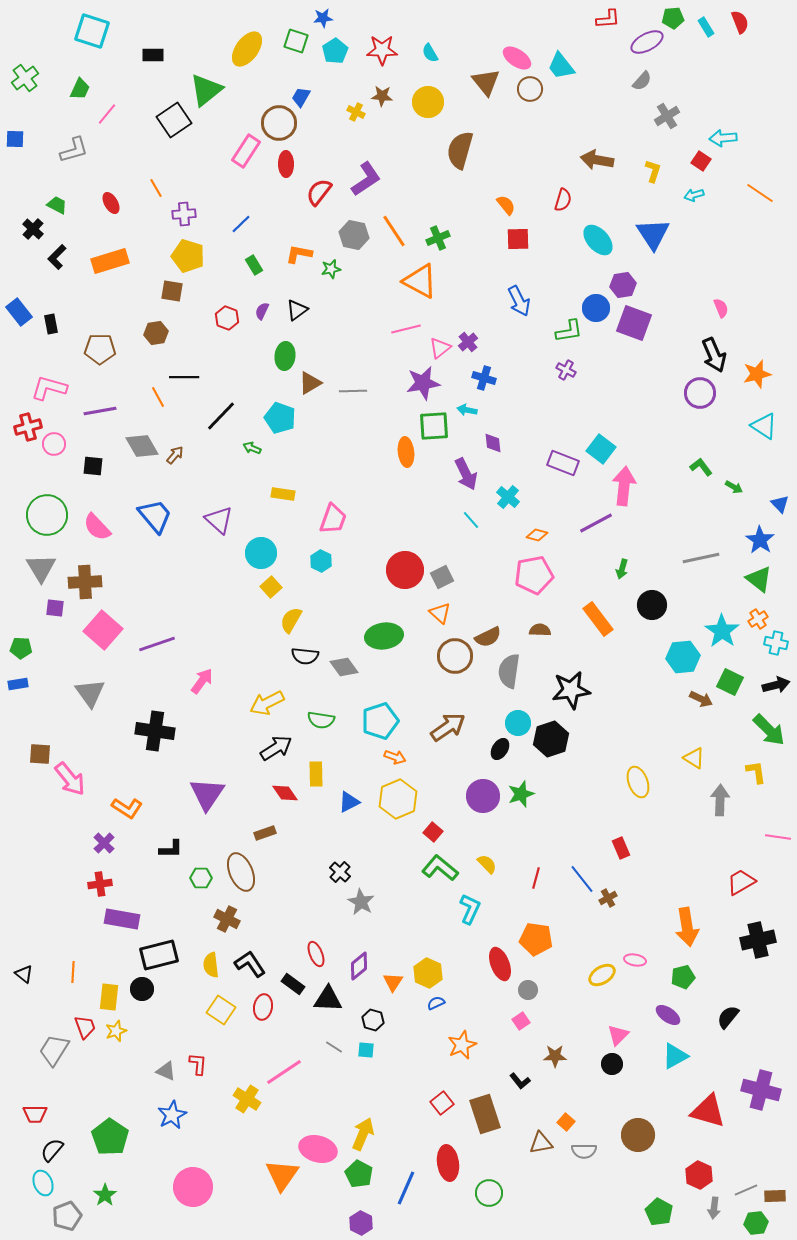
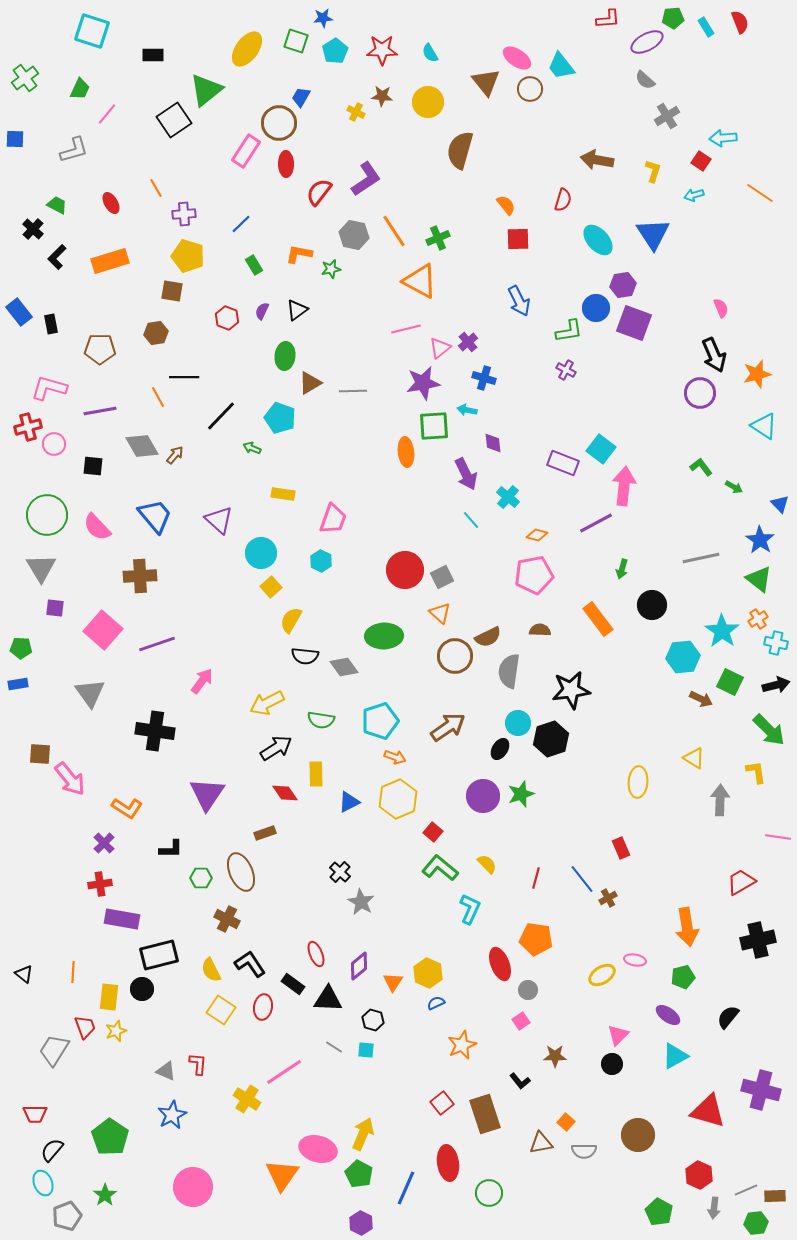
gray semicircle at (642, 81): moved 3 px right, 1 px up; rotated 90 degrees clockwise
brown cross at (85, 582): moved 55 px right, 6 px up
green ellipse at (384, 636): rotated 6 degrees clockwise
yellow ellipse at (638, 782): rotated 24 degrees clockwise
yellow semicircle at (211, 965): moved 5 px down; rotated 20 degrees counterclockwise
